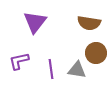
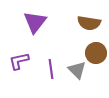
gray triangle: rotated 36 degrees clockwise
